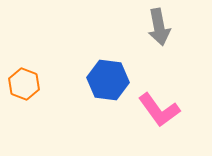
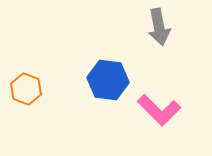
orange hexagon: moved 2 px right, 5 px down
pink L-shape: rotated 9 degrees counterclockwise
